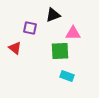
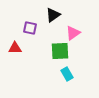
black triangle: rotated 14 degrees counterclockwise
pink triangle: rotated 35 degrees counterclockwise
red triangle: rotated 40 degrees counterclockwise
cyan rectangle: moved 2 px up; rotated 40 degrees clockwise
